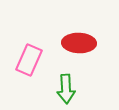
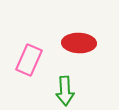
green arrow: moved 1 px left, 2 px down
